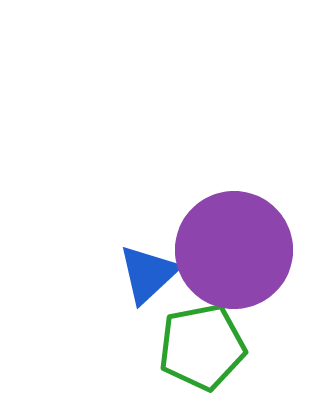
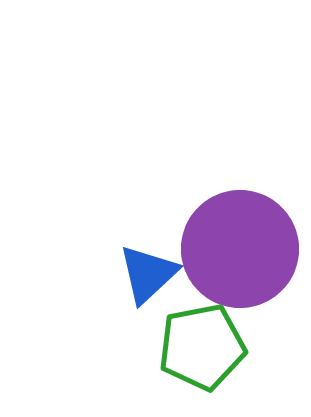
purple circle: moved 6 px right, 1 px up
